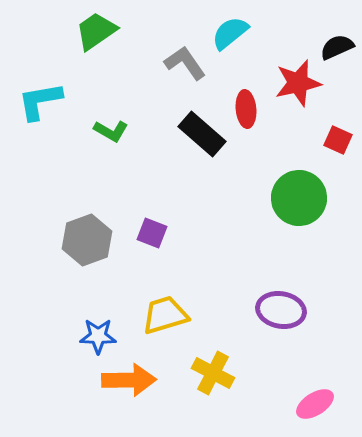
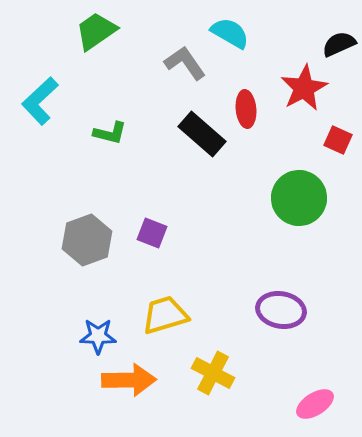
cyan semicircle: rotated 69 degrees clockwise
black semicircle: moved 2 px right, 3 px up
red star: moved 6 px right, 5 px down; rotated 15 degrees counterclockwise
cyan L-shape: rotated 33 degrees counterclockwise
green L-shape: moved 1 px left, 2 px down; rotated 16 degrees counterclockwise
